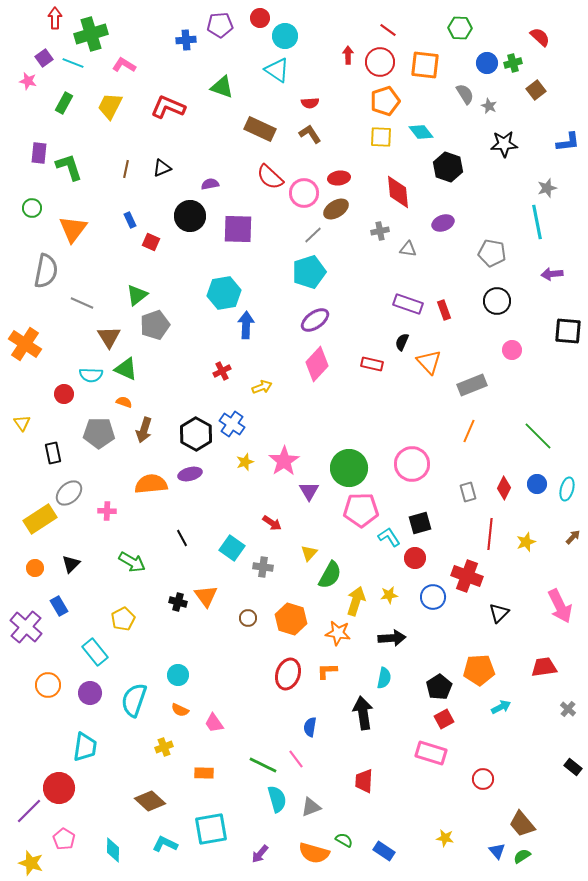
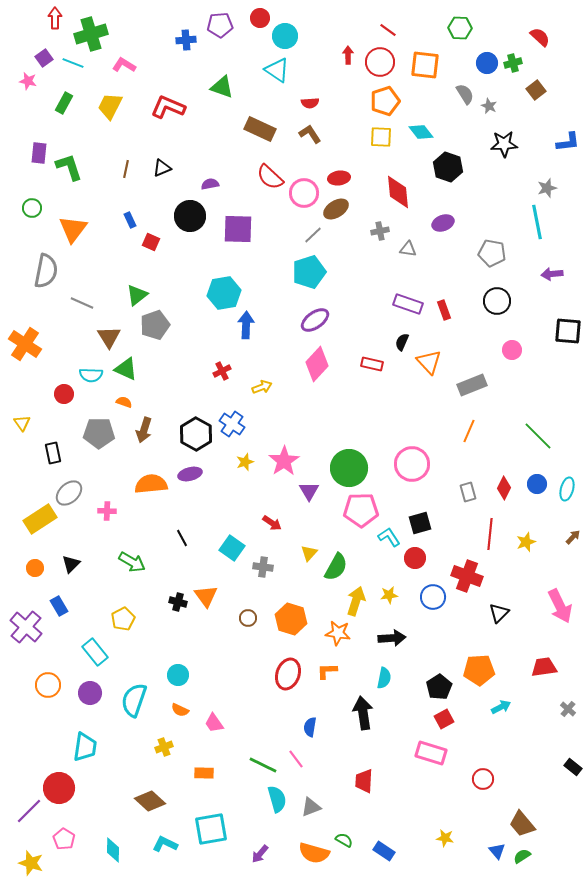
green semicircle at (330, 575): moved 6 px right, 8 px up
